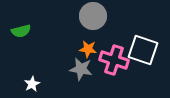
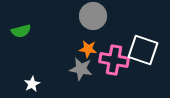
pink cross: rotated 8 degrees counterclockwise
